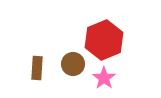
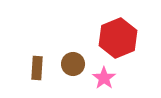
red hexagon: moved 14 px right, 2 px up
